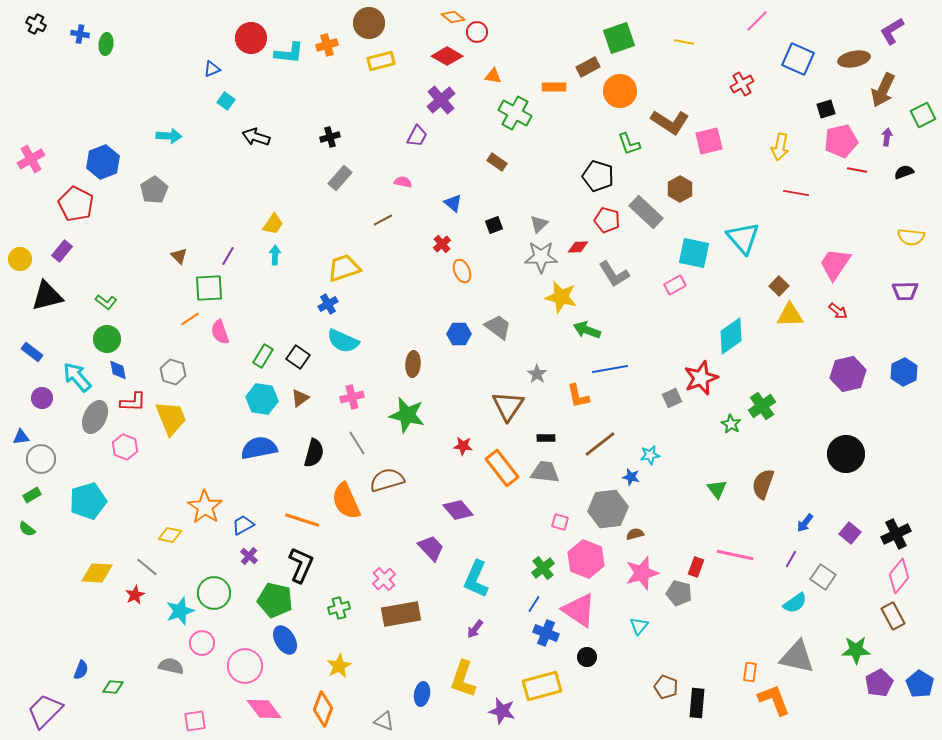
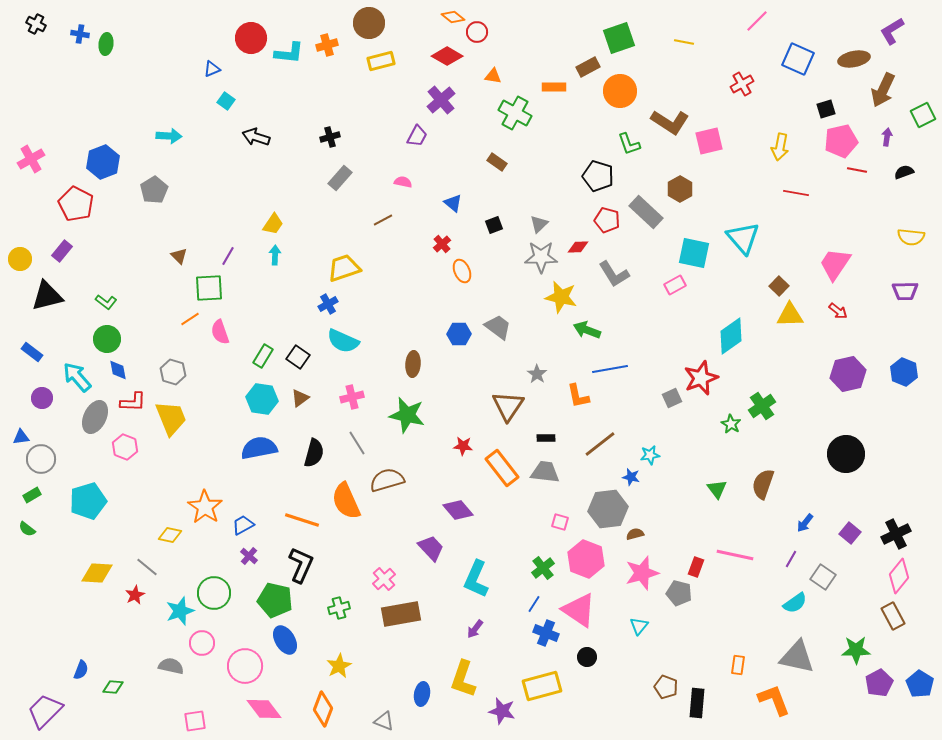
blue hexagon at (904, 372): rotated 12 degrees counterclockwise
orange rectangle at (750, 672): moved 12 px left, 7 px up
